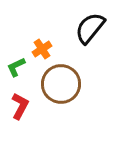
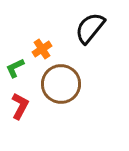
green L-shape: moved 1 px left, 1 px down
